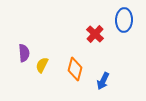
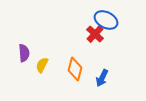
blue ellipse: moved 18 px left; rotated 65 degrees counterclockwise
blue arrow: moved 1 px left, 3 px up
